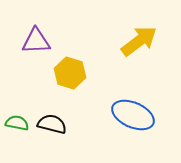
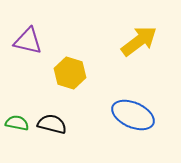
purple triangle: moved 8 px left; rotated 16 degrees clockwise
